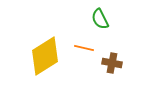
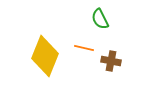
yellow diamond: rotated 36 degrees counterclockwise
brown cross: moved 1 px left, 2 px up
